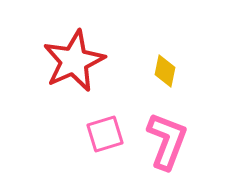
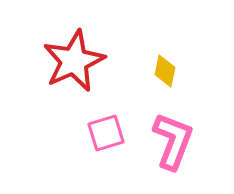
pink square: moved 1 px right, 1 px up
pink L-shape: moved 6 px right
